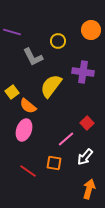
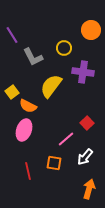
purple line: moved 3 px down; rotated 42 degrees clockwise
yellow circle: moved 6 px right, 7 px down
orange semicircle: rotated 12 degrees counterclockwise
red line: rotated 42 degrees clockwise
